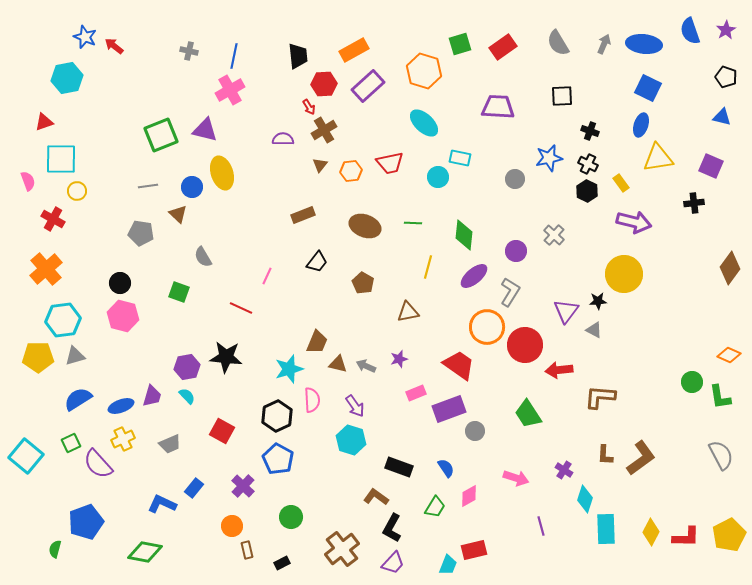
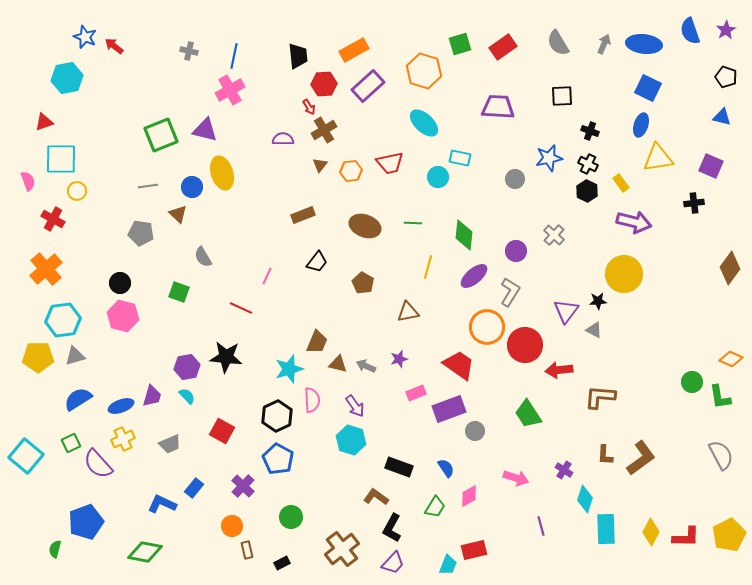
orange diamond at (729, 355): moved 2 px right, 4 px down
